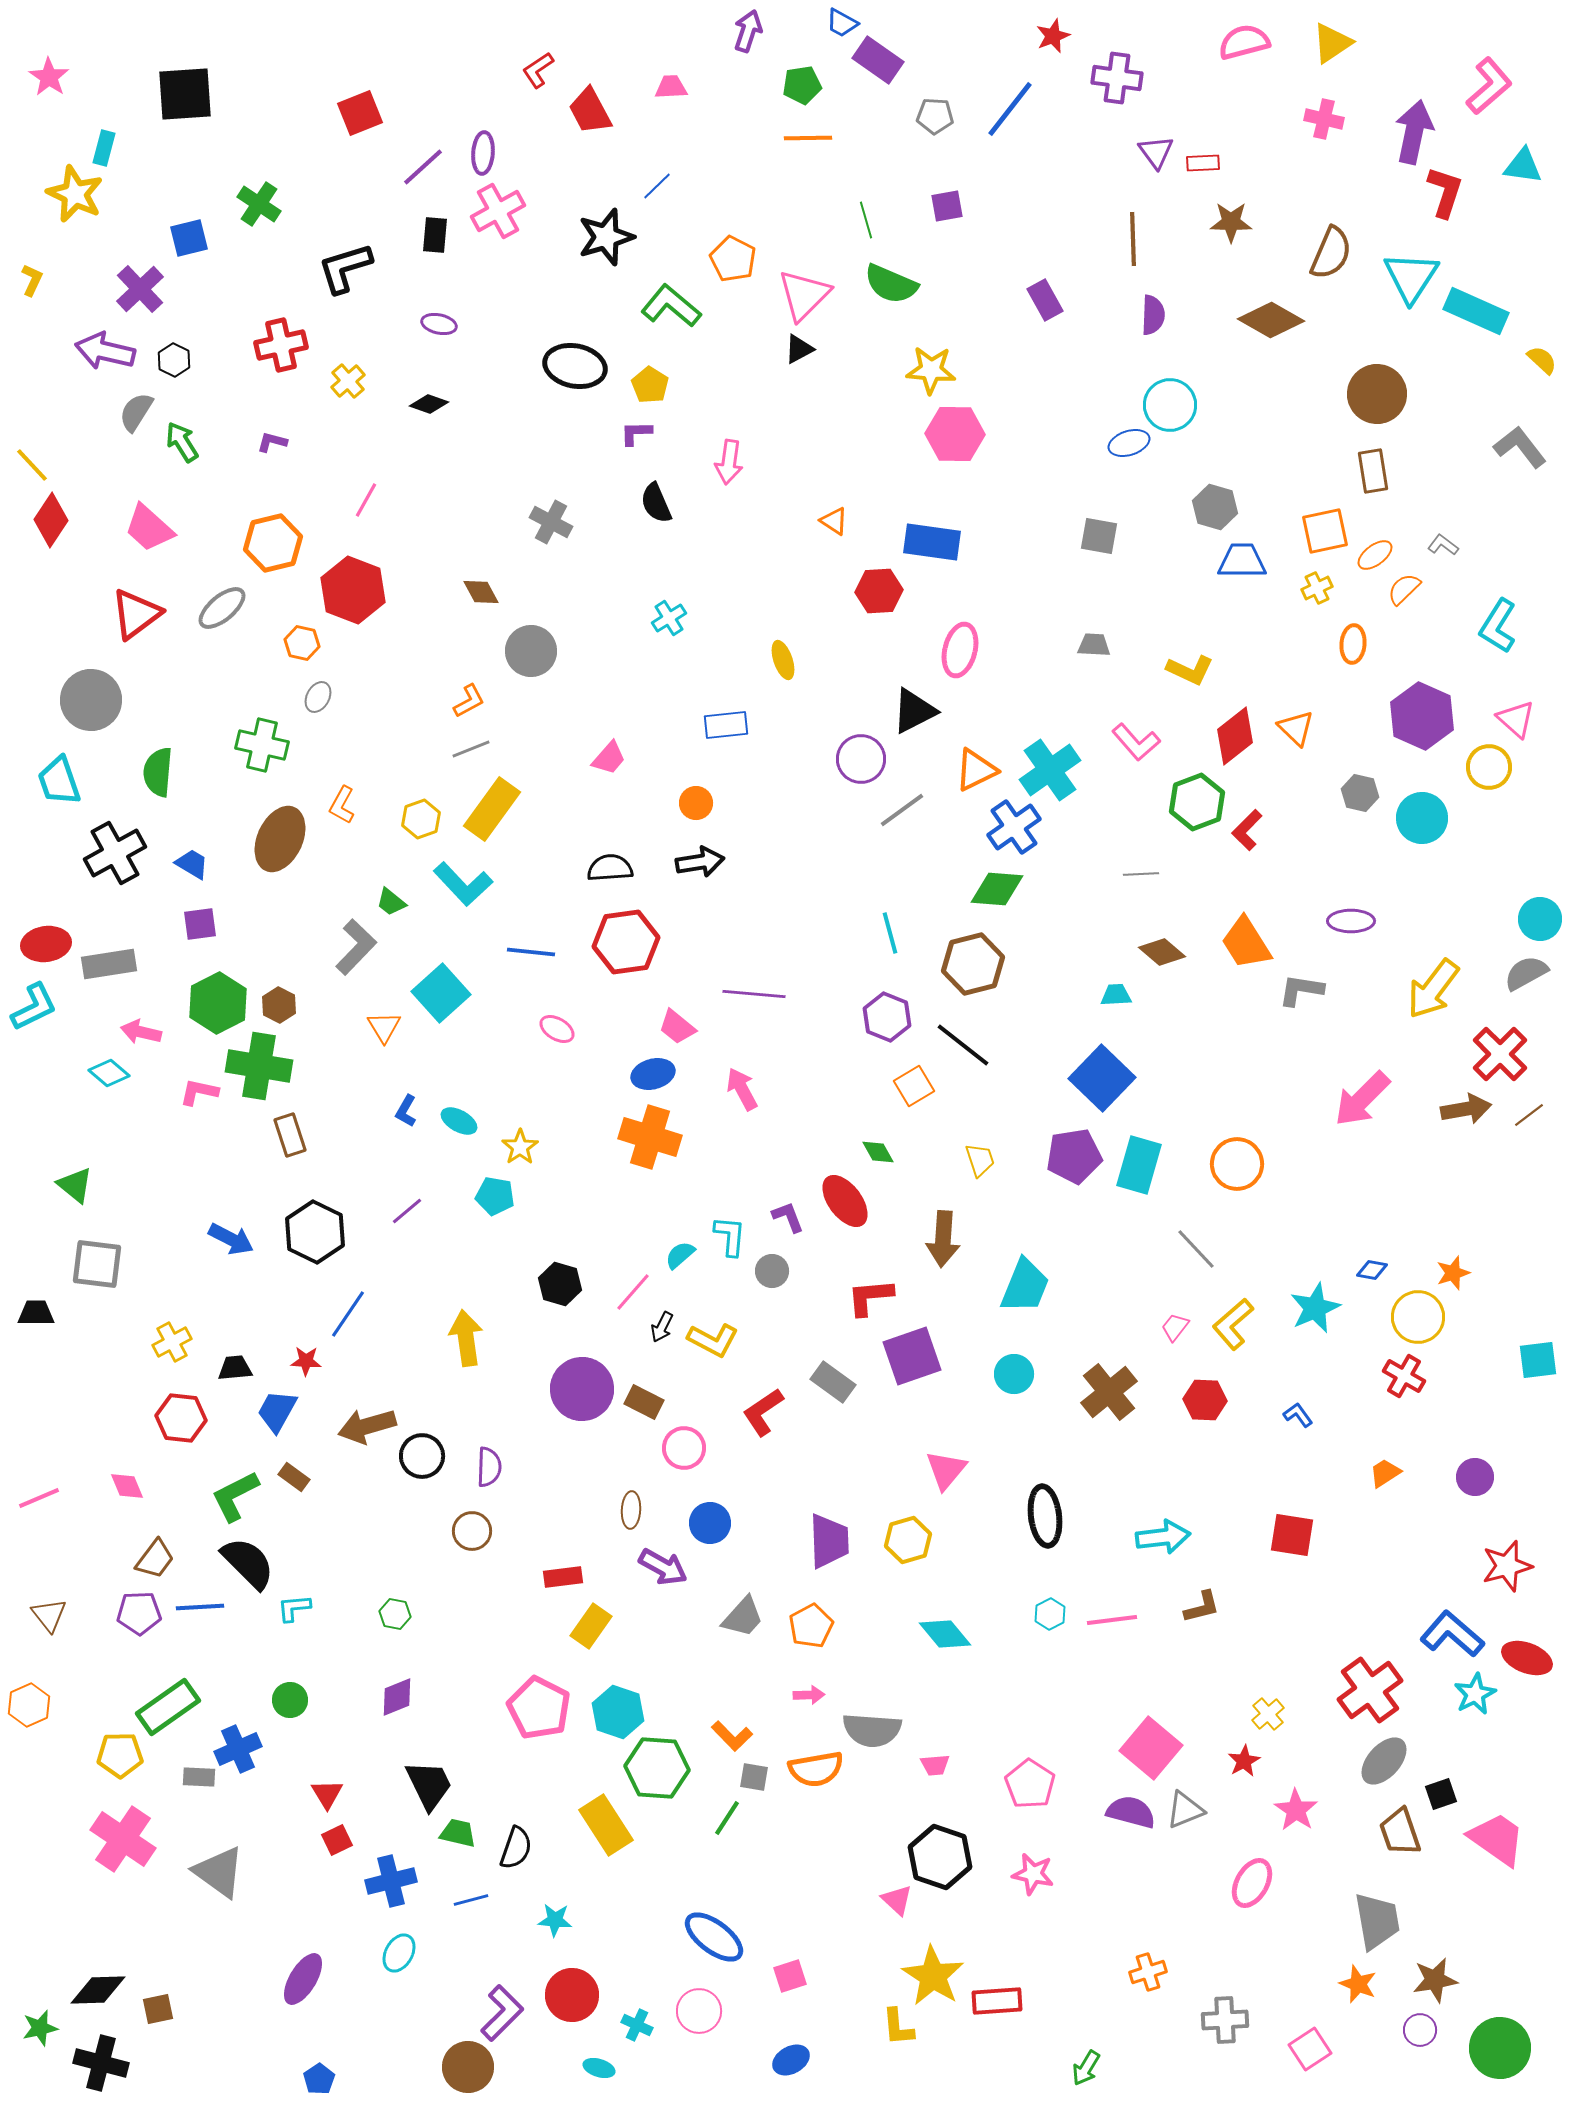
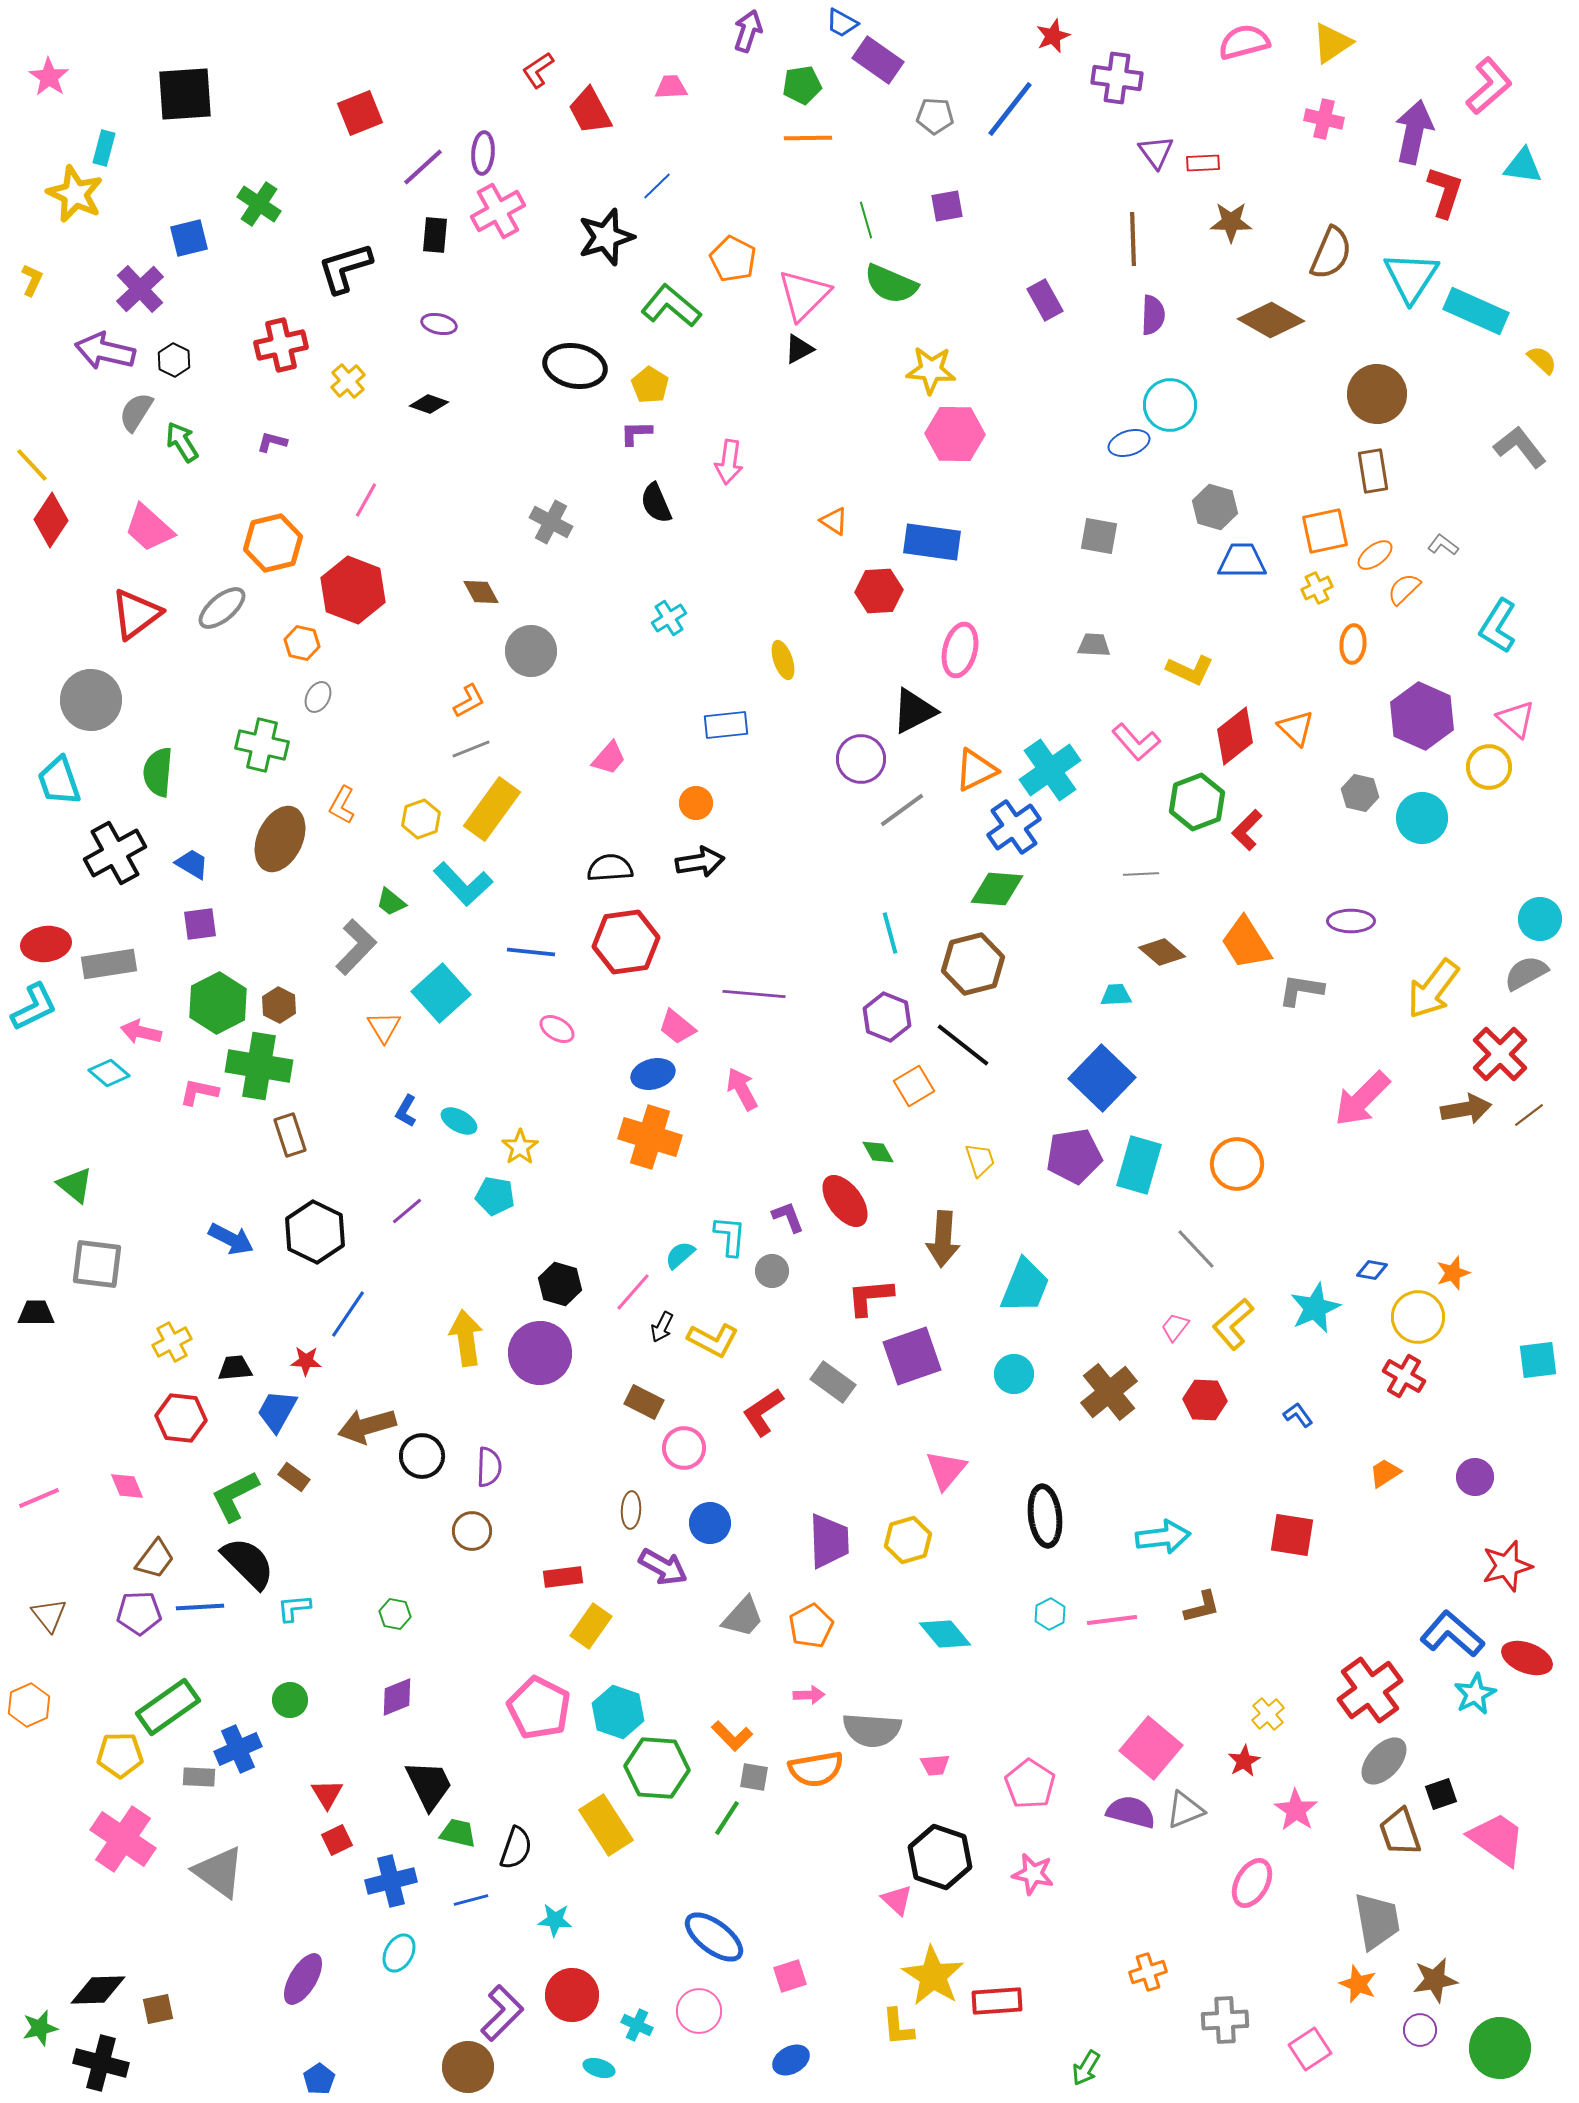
purple circle at (582, 1389): moved 42 px left, 36 px up
